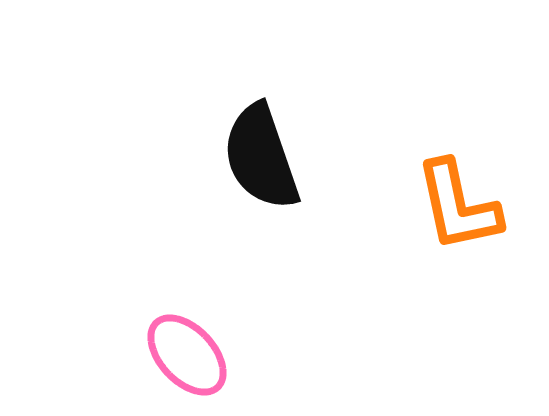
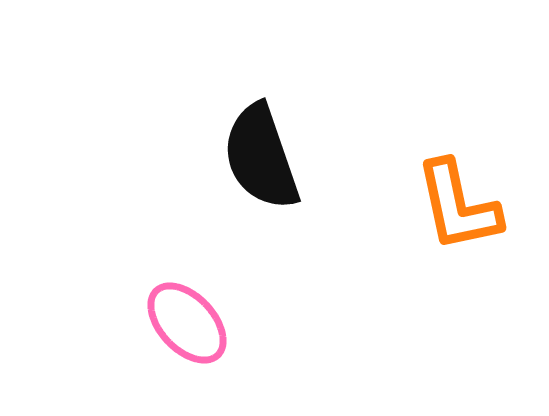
pink ellipse: moved 32 px up
